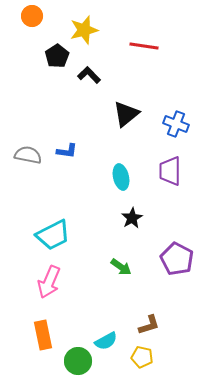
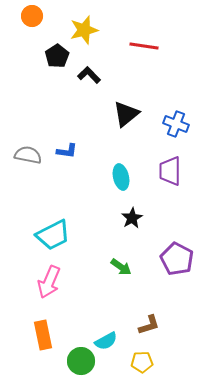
yellow pentagon: moved 5 px down; rotated 15 degrees counterclockwise
green circle: moved 3 px right
